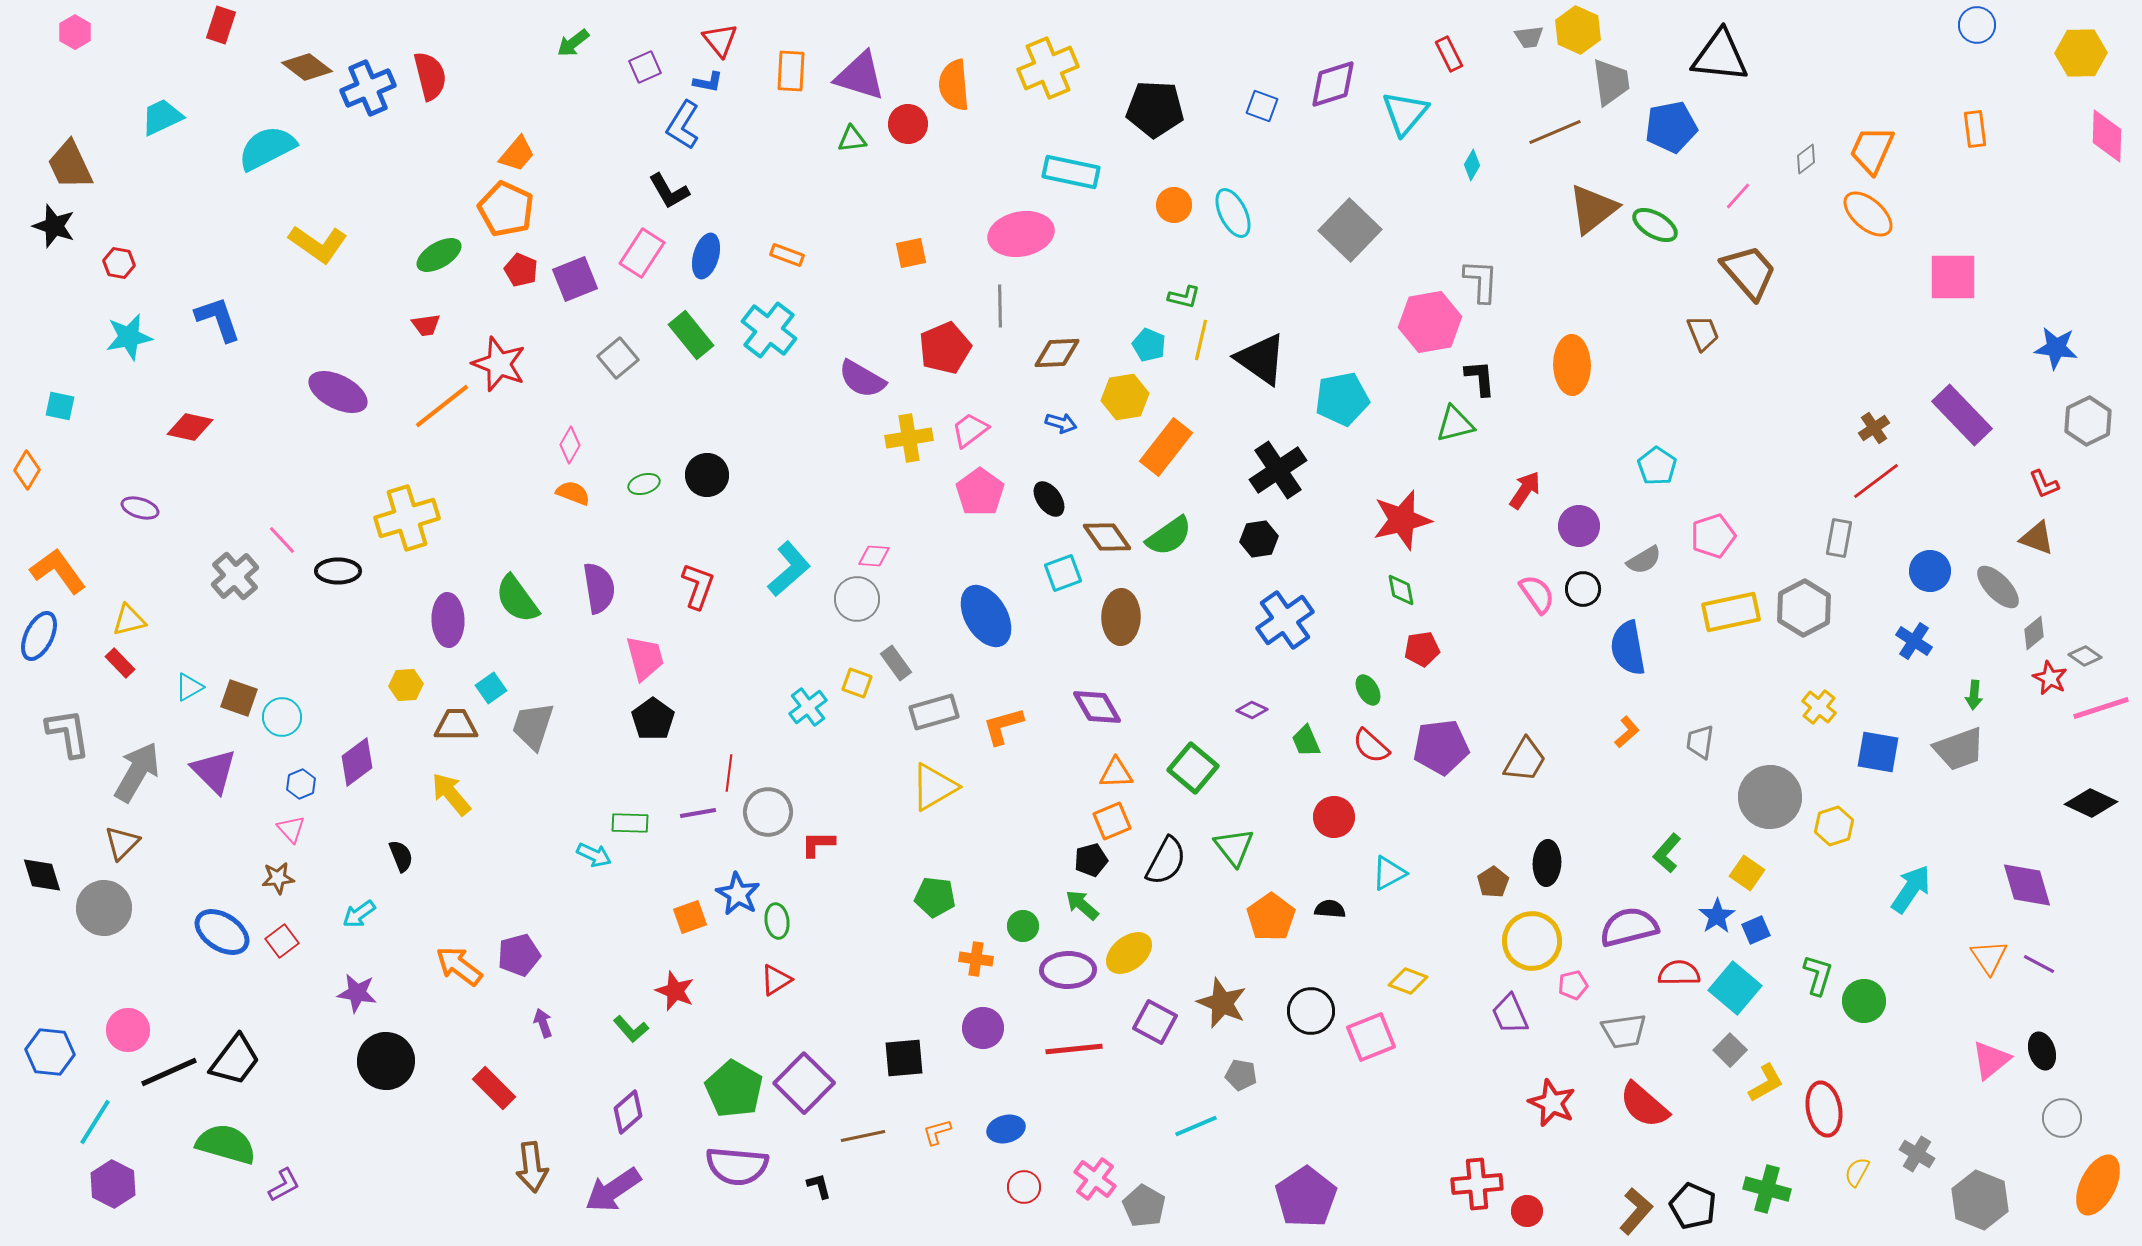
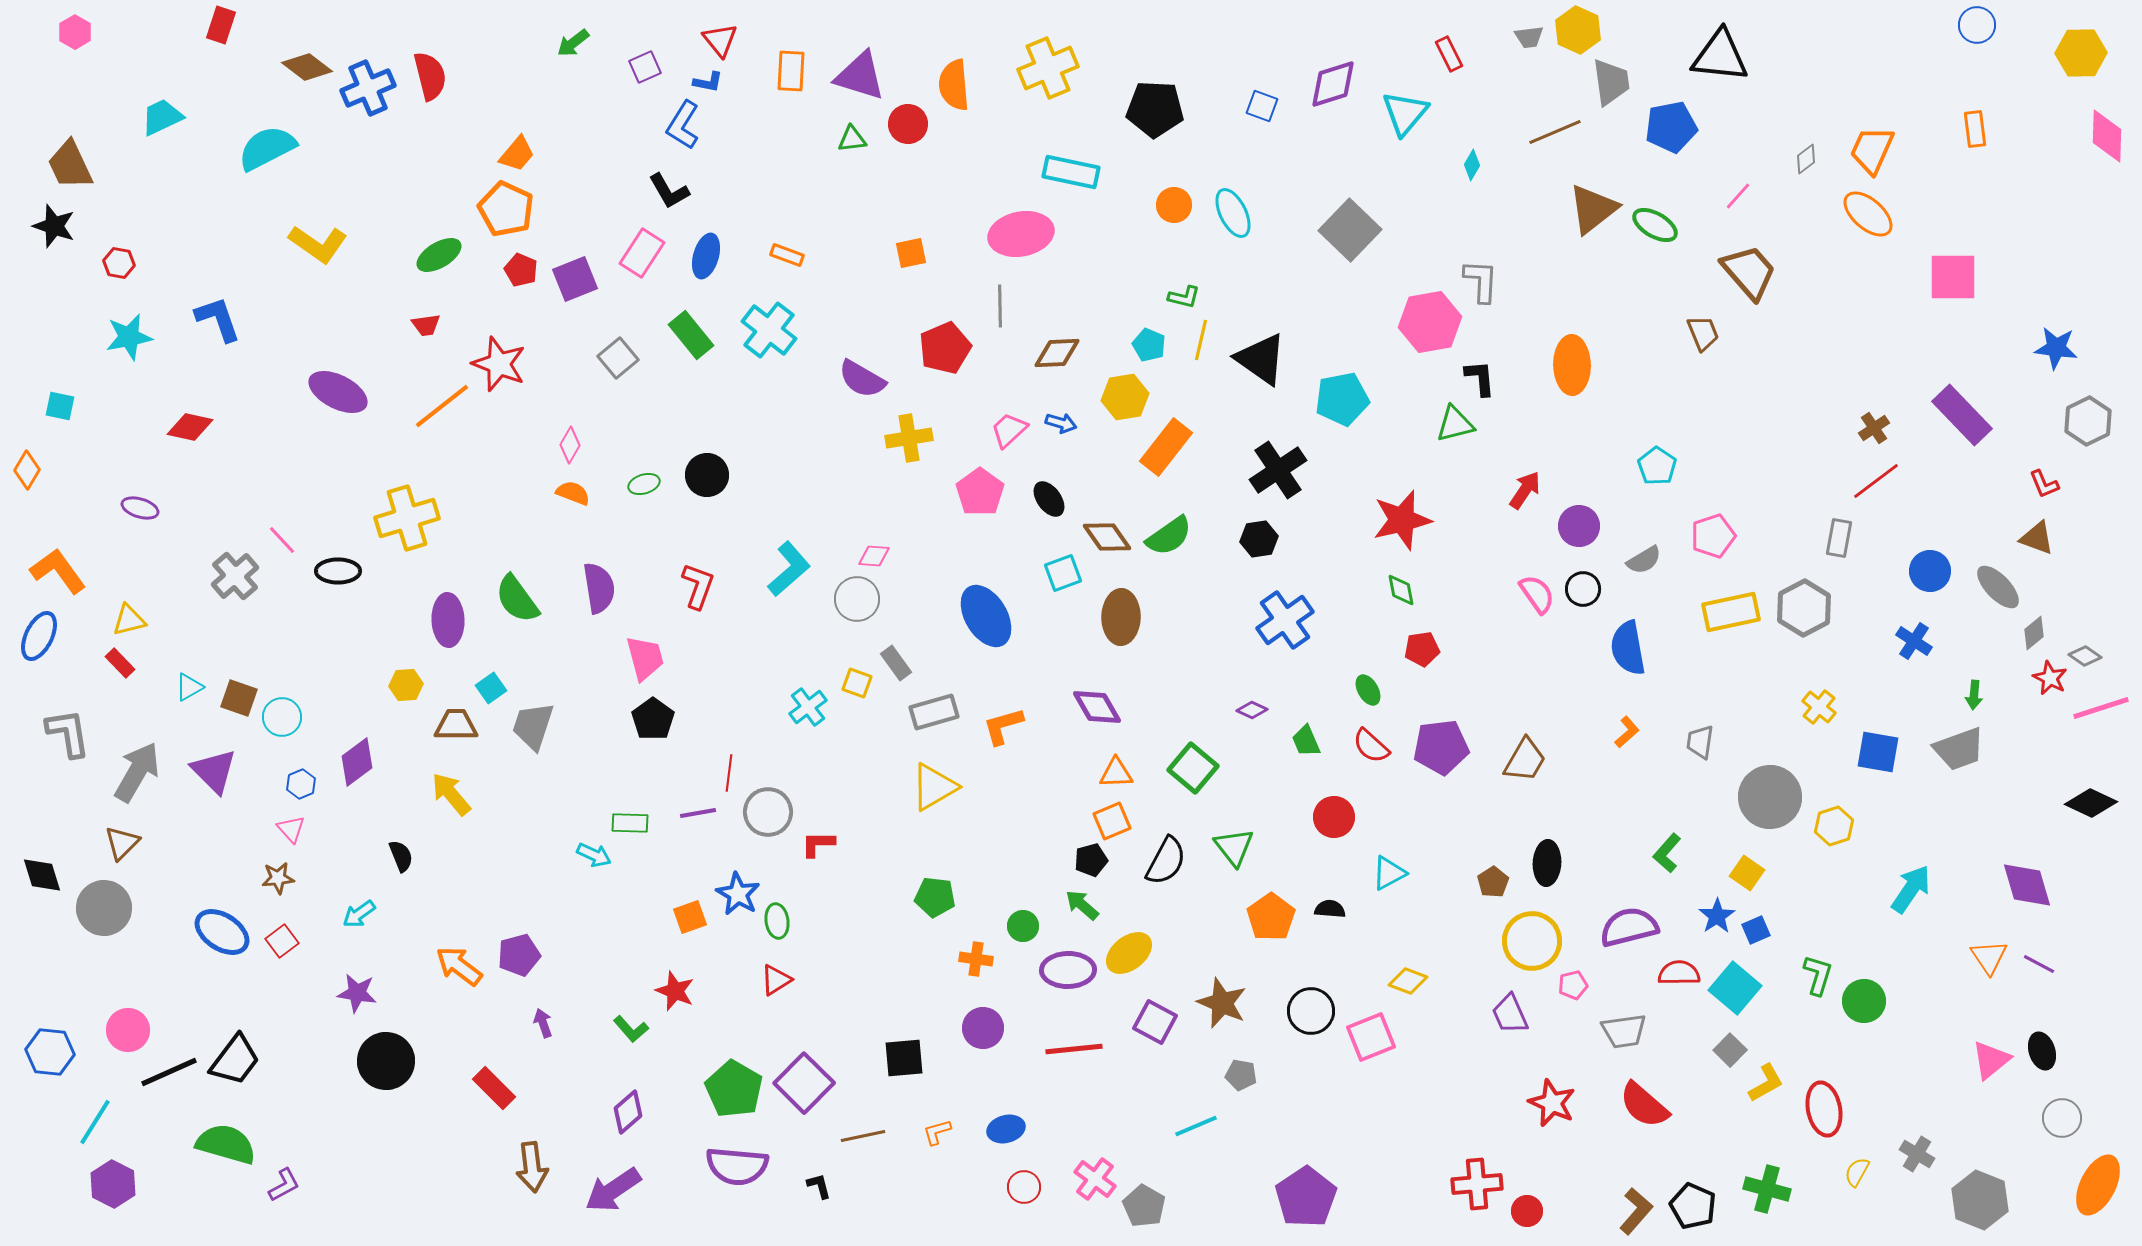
pink trapezoid at (970, 430): moved 39 px right; rotated 6 degrees counterclockwise
